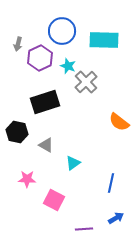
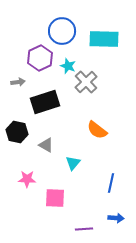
cyan rectangle: moved 1 px up
gray arrow: moved 38 px down; rotated 112 degrees counterclockwise
orange semicircle: moved 22 px left, 8 px down
cyan triangle: rotated 14 degrees counterclockwise
pink square: moved 1 px right, 2 px up; rotated 25 degrees counterclockwise
blue arrow: rotated 35 degrees clockwise
